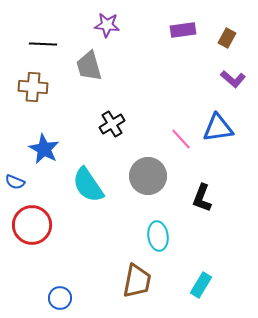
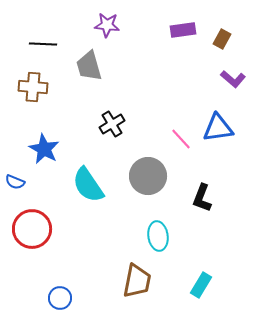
brown rectangle: moved 5 px left, 1 px down
red circle: moved 4 px down
